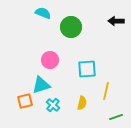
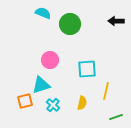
green circle: moved 1 px left, 3 px up
